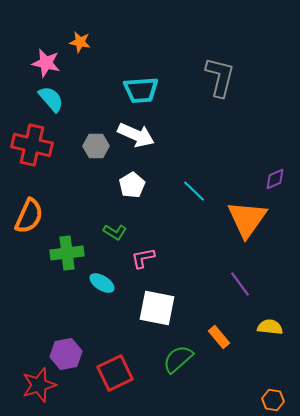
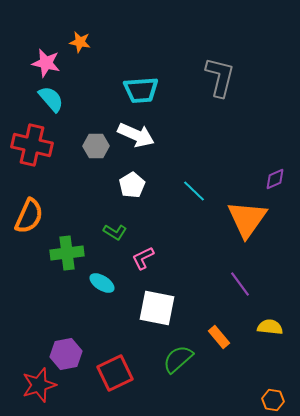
pink L-shape: rotated 15 degrees counterclockwise
